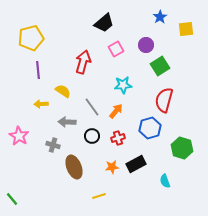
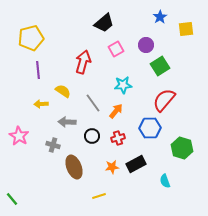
red semicircle: rotated 25 degrees clockwise
gray line: moved 1 px right, 4 px up
blue hexagon: rotated 15 degrees clockwise
